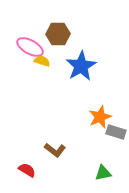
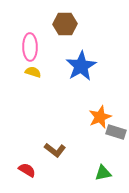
brown hexagon: moved 7 px right, 10 px up
pink ellipse: rotated 60 degrees clockwise
yellow semicircle: moved 9 px left, 11 px down
